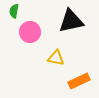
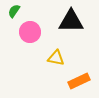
green semicircle: rotated 24 degrees clockwise
black triangle: rotated 12 degrees clockwise
